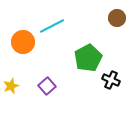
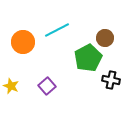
brown circle: moved 12 px left, 20 px down
cyan line: moved 5 px right, 4 px down
black cross: rotated 12 degrees counterclockwise
yellow star: rotated 28 degrees counterclockwise
